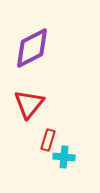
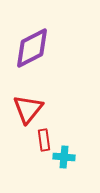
red triangle: moved 1 px left, 5 px down
red rectangle: moved 4 px left; rotated 25 degrees counterclockwise
